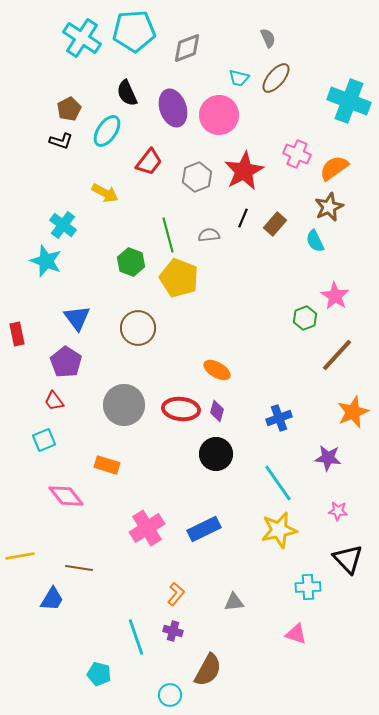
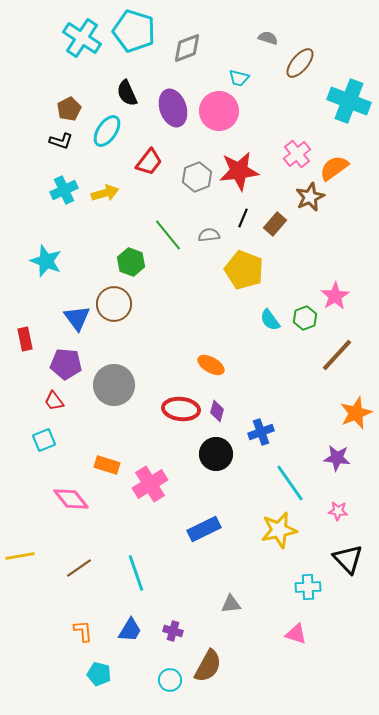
cyan pentagon at (134, 31): rotated 21 degrees clockwise
gray semicircle at (268, 38): rotated 48 degrees counterclockwise
brown ellipse at (276, 78): moved 24 px right, 15 px up
pink circle at (219, 115): moved 4 px up
pink cross at (297, 154): rotated 28 degrees clockwise
red star at (244, 171): moved 5 px left; rotated 21 degrees clockwise
yellow arrow at (105, 193): rotated 44 degrees counterclockwise
brown star at (329, 207): moved 19 px left, 10 px up
cyan cross at (63, 225): moved 1 px right, 35 px up; rotated 28 degrees clockwise
green line at (168, 235): rotated 24 degrees counterclockwise
cyan semicircle at (315, 241): moved 45 px left, 79 px down; rotated 10 degrees counterclockwise
yellow pentagon at (179, 278): moved 65 px right, 8 px up
pink star at (335, 296): rotated 8 degrees clockwise
brown circle at (138, 328): moved 24 px left, 24 px up
red rectangle at (17, 334): moved 8 px right, 5 px down
purple pentagon at (66, 362): moved 2 px down; rotated 28 degrees counterclockwise
orange ellipse at (217, 370): moved 6 px left, 5 px up
gray circle at (124, 405): moved 10 px left, 20 px up
orange star at (353, 412): moved 3 px right, 1 px down
blue cross at (279, 418): moved 18 px left, 14 px down
purple star at (328, 458): moved 9 px right
cyan line at (278, 483): moved 12 px right
pink diamond at (66, 496): moved 5 px right, 3 px down
pink cross at (147, 528): moved 3 px right, 44 px up
brown line at (79, 568): rotated 44 degrees counterclockwise
orange L-shape at (176, 594): moved 93 px left, 37 px down; rotated 45 degrees counterclockwise
blue trapezoid at (52, 599): moved 78 px right, 31 px down
gray triangle at (234, 602): moved 3 px left, 2 px down
cyan line at (136, 637): moved 64 px up
brown semicircle at (208, 670): moved 4 px up
cyan circle at (170, 695): moved 15 px up
